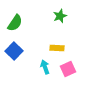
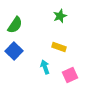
green semicircle: moved 2 px down
yellow rectangle: moved 2 px right, 1 px up; rotated 16 degrees clockwise
pink square: moved 2 px right, 6 px down
